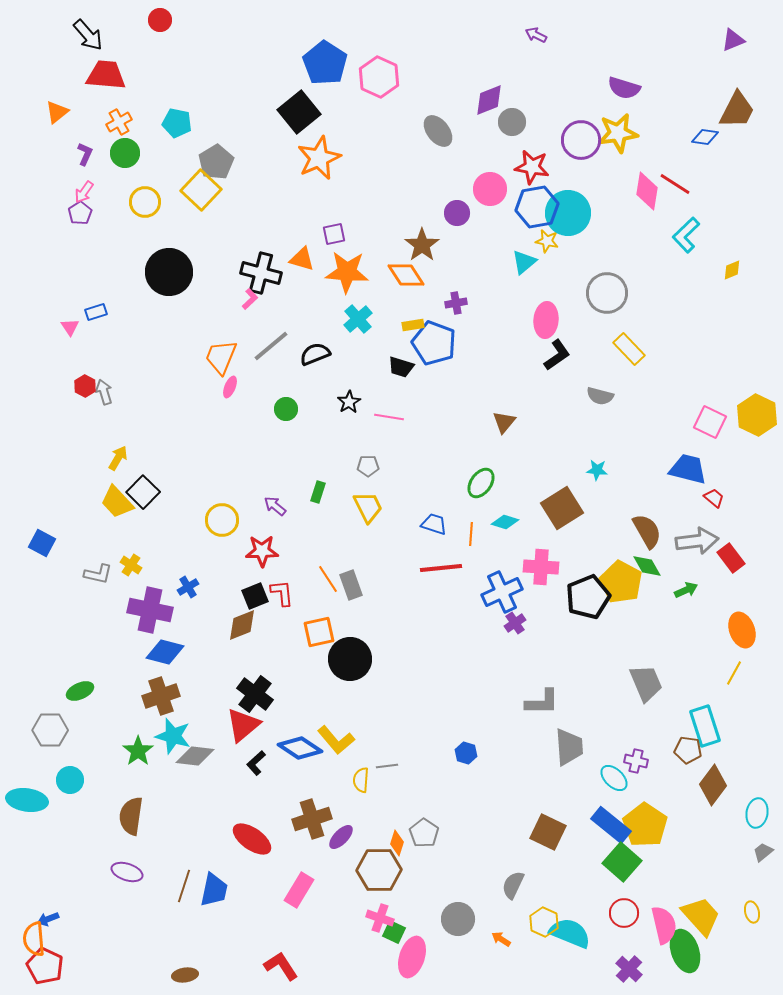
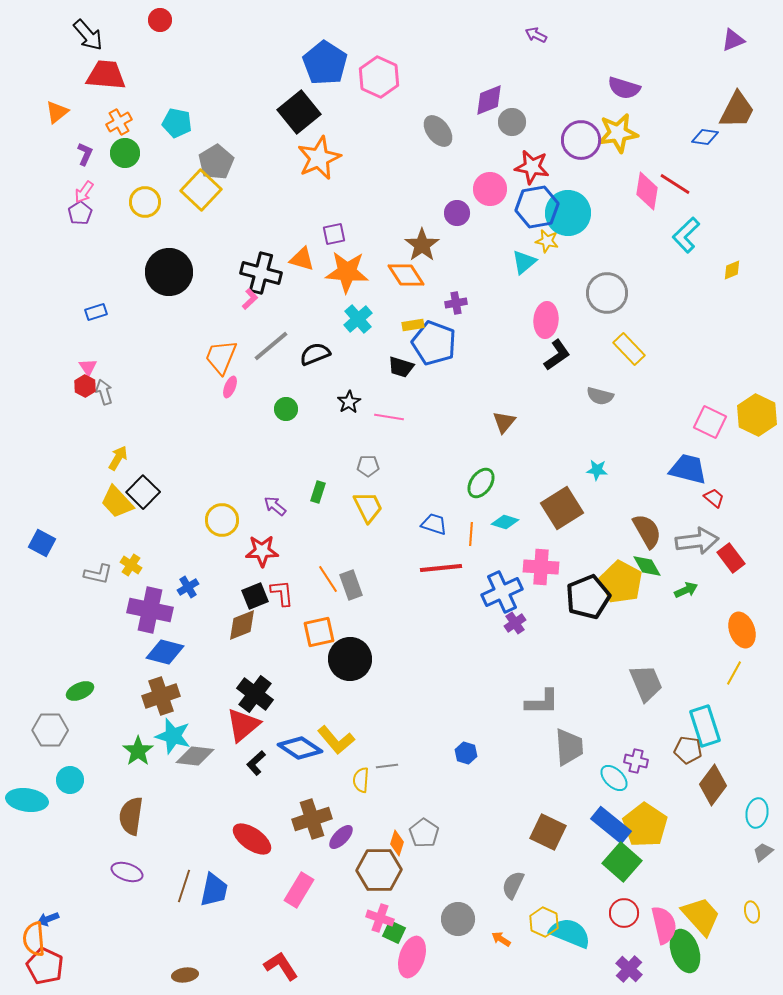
pink triangle at (70, 327): moved 18 px right, 40 px down
